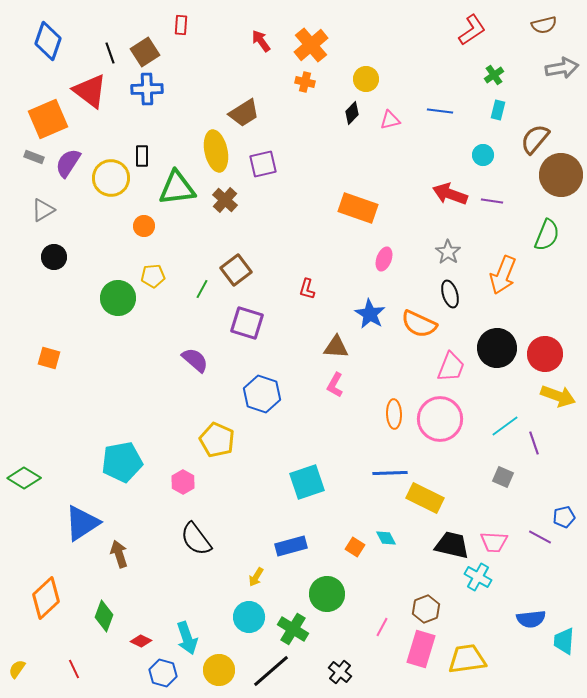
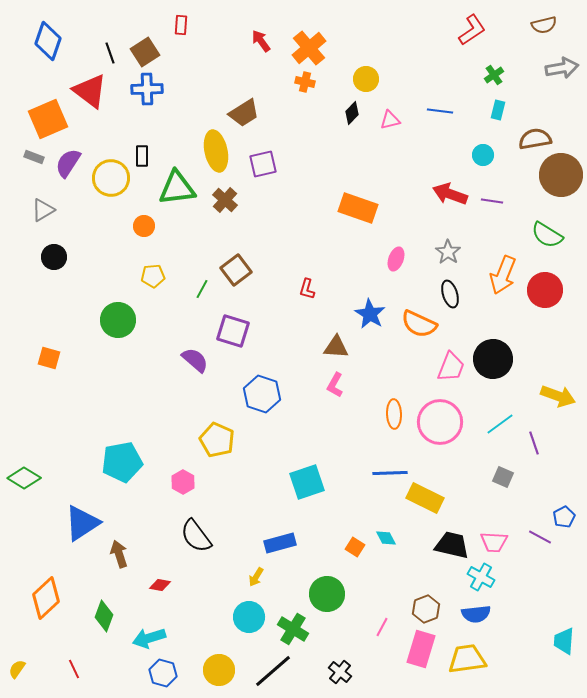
orange cross at (311, 45): moved 2 px left, 3 px down
brown semicircle at (535, 139): rotated 40 degrees clockwise
green semicircle at (547, 235): rotated 100 degrees clockwise
pink ellipse at (384, 259): moved 12 px right
green circle at (118, 298): moved 22 px down
purple square at (247, 323): moved 14 px left, 8 px down
black circle at (497, 348): moved 4 px left, 11 px down
red circle at (545, 354): moved 64 px up
pink circle at (440, 419): moved 3 px down
cyan line at (505, 426): moved 5 px left, 2 px up
blue pentagon at (564, 517): rotated 15 degrees counterclockwise
black semicircle at (196, 539): moved 3 px up
blue rectangle at (291, 546): moved 11 px left, 3 px up
cyan cross at (478, 577): moved 3 px right
blue semicircle at (531, 619): moved 55 px left, 5 px up
cyan arrow at (187, 638): moved 38 px left; rotated 92 degrees clockwise
red diamond at (141, 641): moved 19 px right, 56 px up; rotated 15 degrees counterclockwise
black line at (271, 671): moved 2 px right
